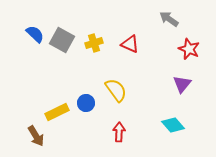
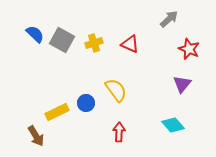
gray arrow: rotated 102 degrees clockwise
